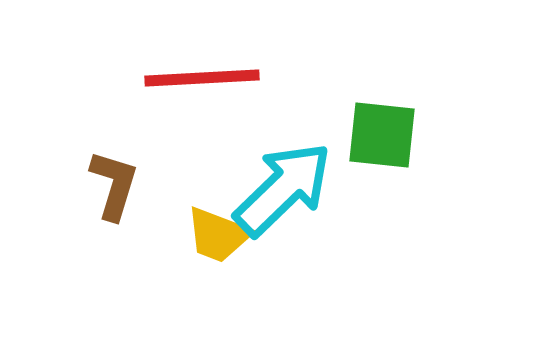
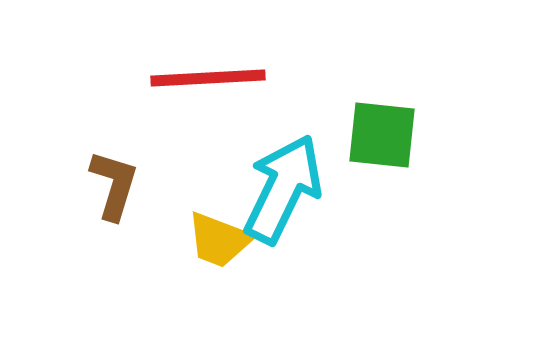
red line: moved 6 px right
cyan arrow: rotated 20 degrees counterclockwise
yellow trapezoid: moved 1 px right, 5 px down
